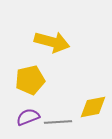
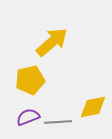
yellow arrow: rotated 56 degrees counterclockwise
